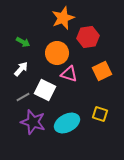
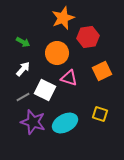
white arrow: moved 2 px right
pink triangle: moved 4 px down
cyan ellipse: moved 2 px left
